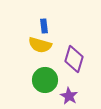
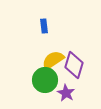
yellow semicircle: moved 13 px right, 15 px down; rotated 130 degrees clockwise
purple diamond: moved 6 px down
purple star: moved 3 px left, 3 px up
